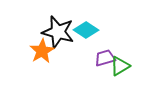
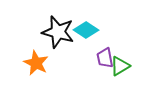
orange star: moved 6 px left, 12 px down; rotated 15 degrees counterclockwise
purple trapezoid: rotated 85 degrees counterclockwise
